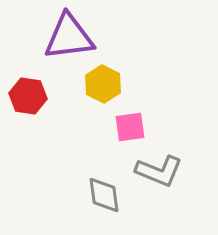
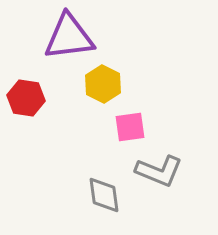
red hexagon: moved 2 px left, 2 px down
